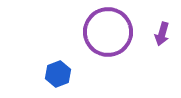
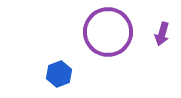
blue hexagon: moved 1 px right
